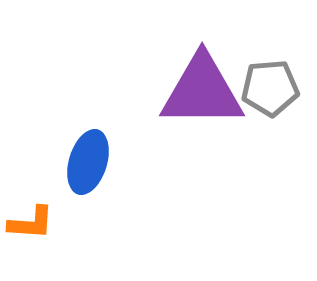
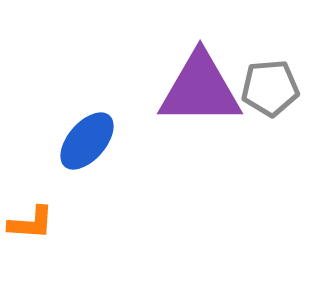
purple triangle: moved 2 px left, 2 px up
blue ellipse: moved 1 px left, 21 px up; rotated 24 degrees clockwise
